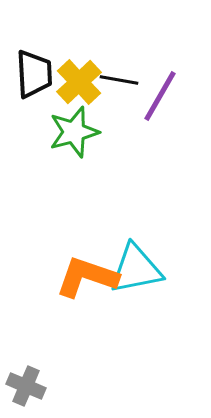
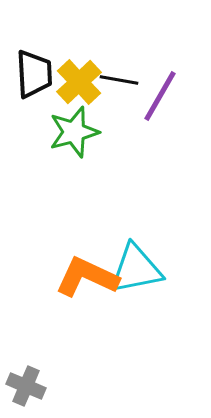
orange L-shape: rotated 6 degrees clockwise
